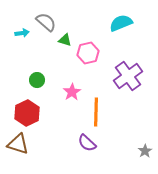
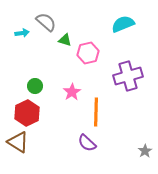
cyan semicircle: moved 2 px right, 1 px down
purple cross: rotated 20 degrees clockwise
green circle: moved 2 px left, 6 px down
brown triangle: moved 2 px up; rotated 15 degrees clockwise
